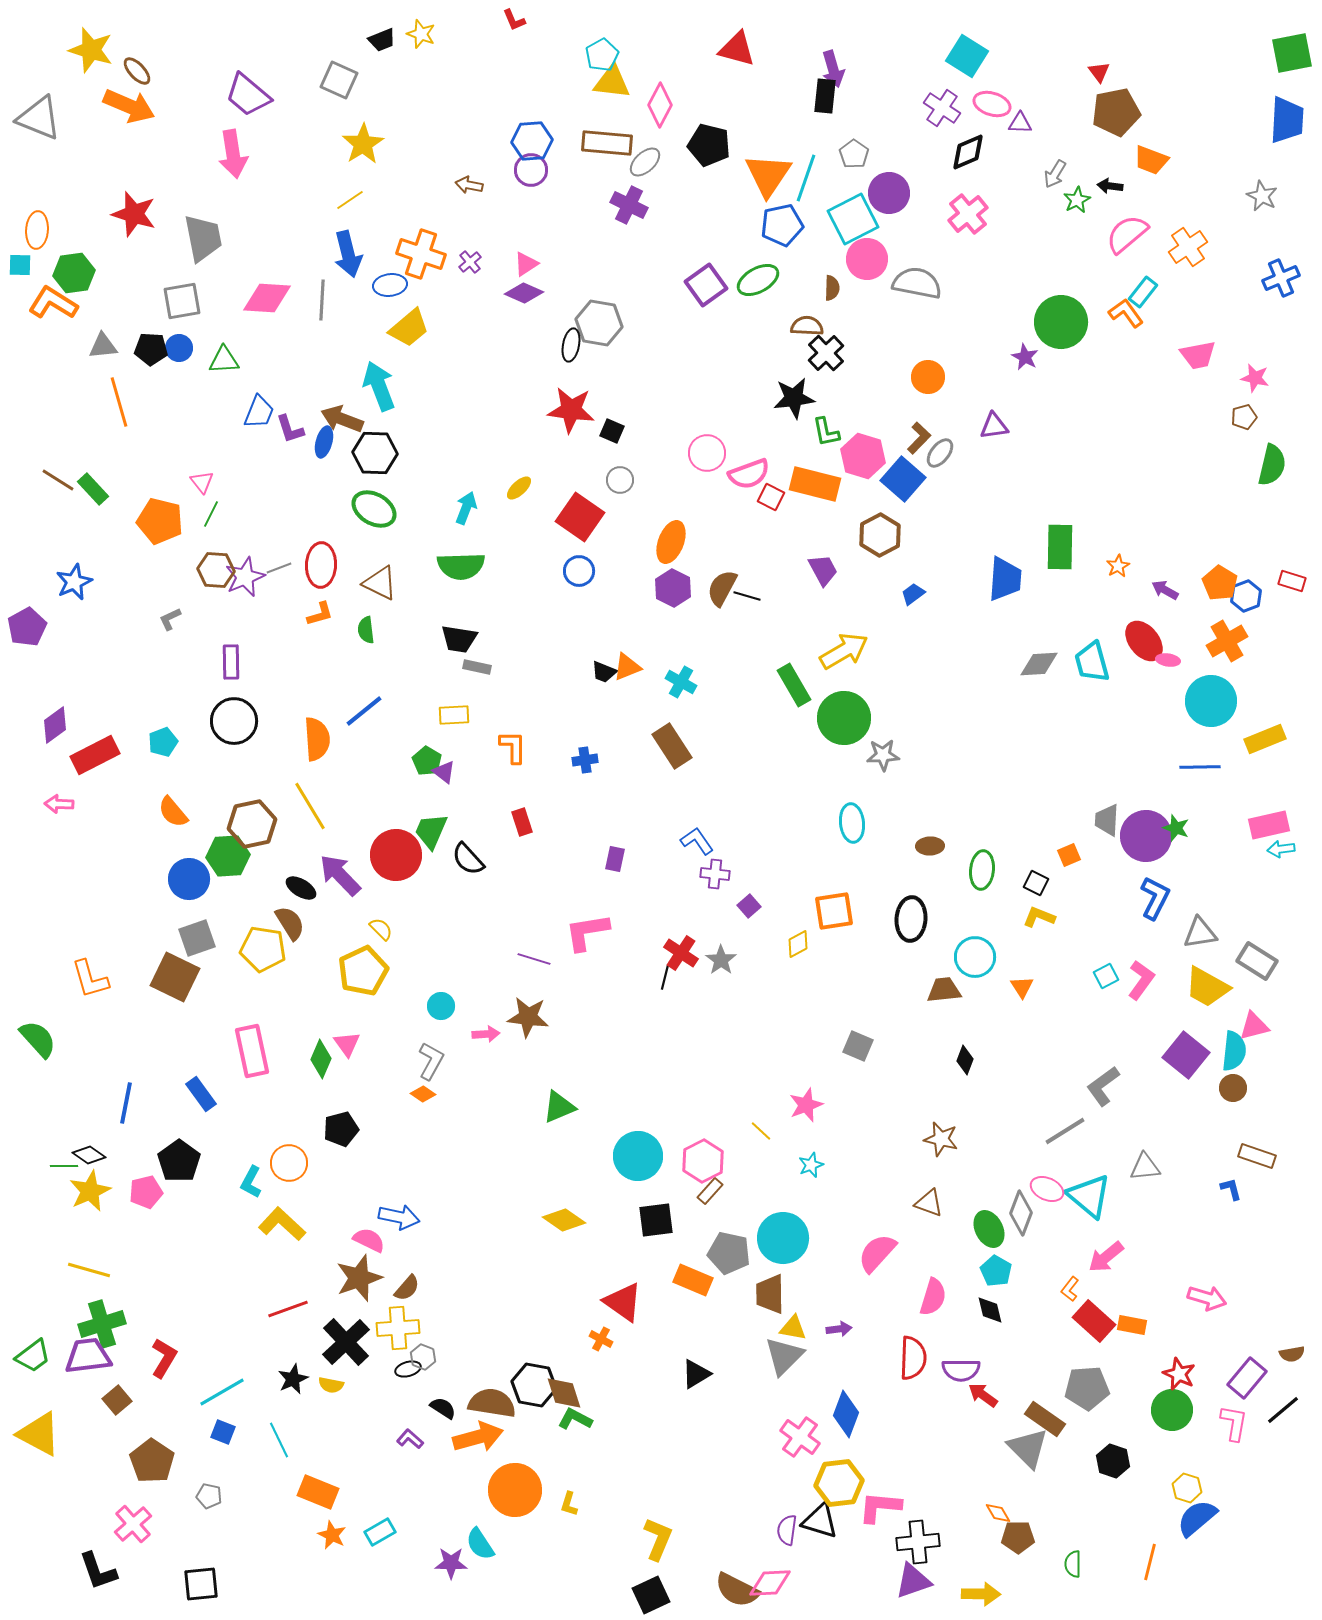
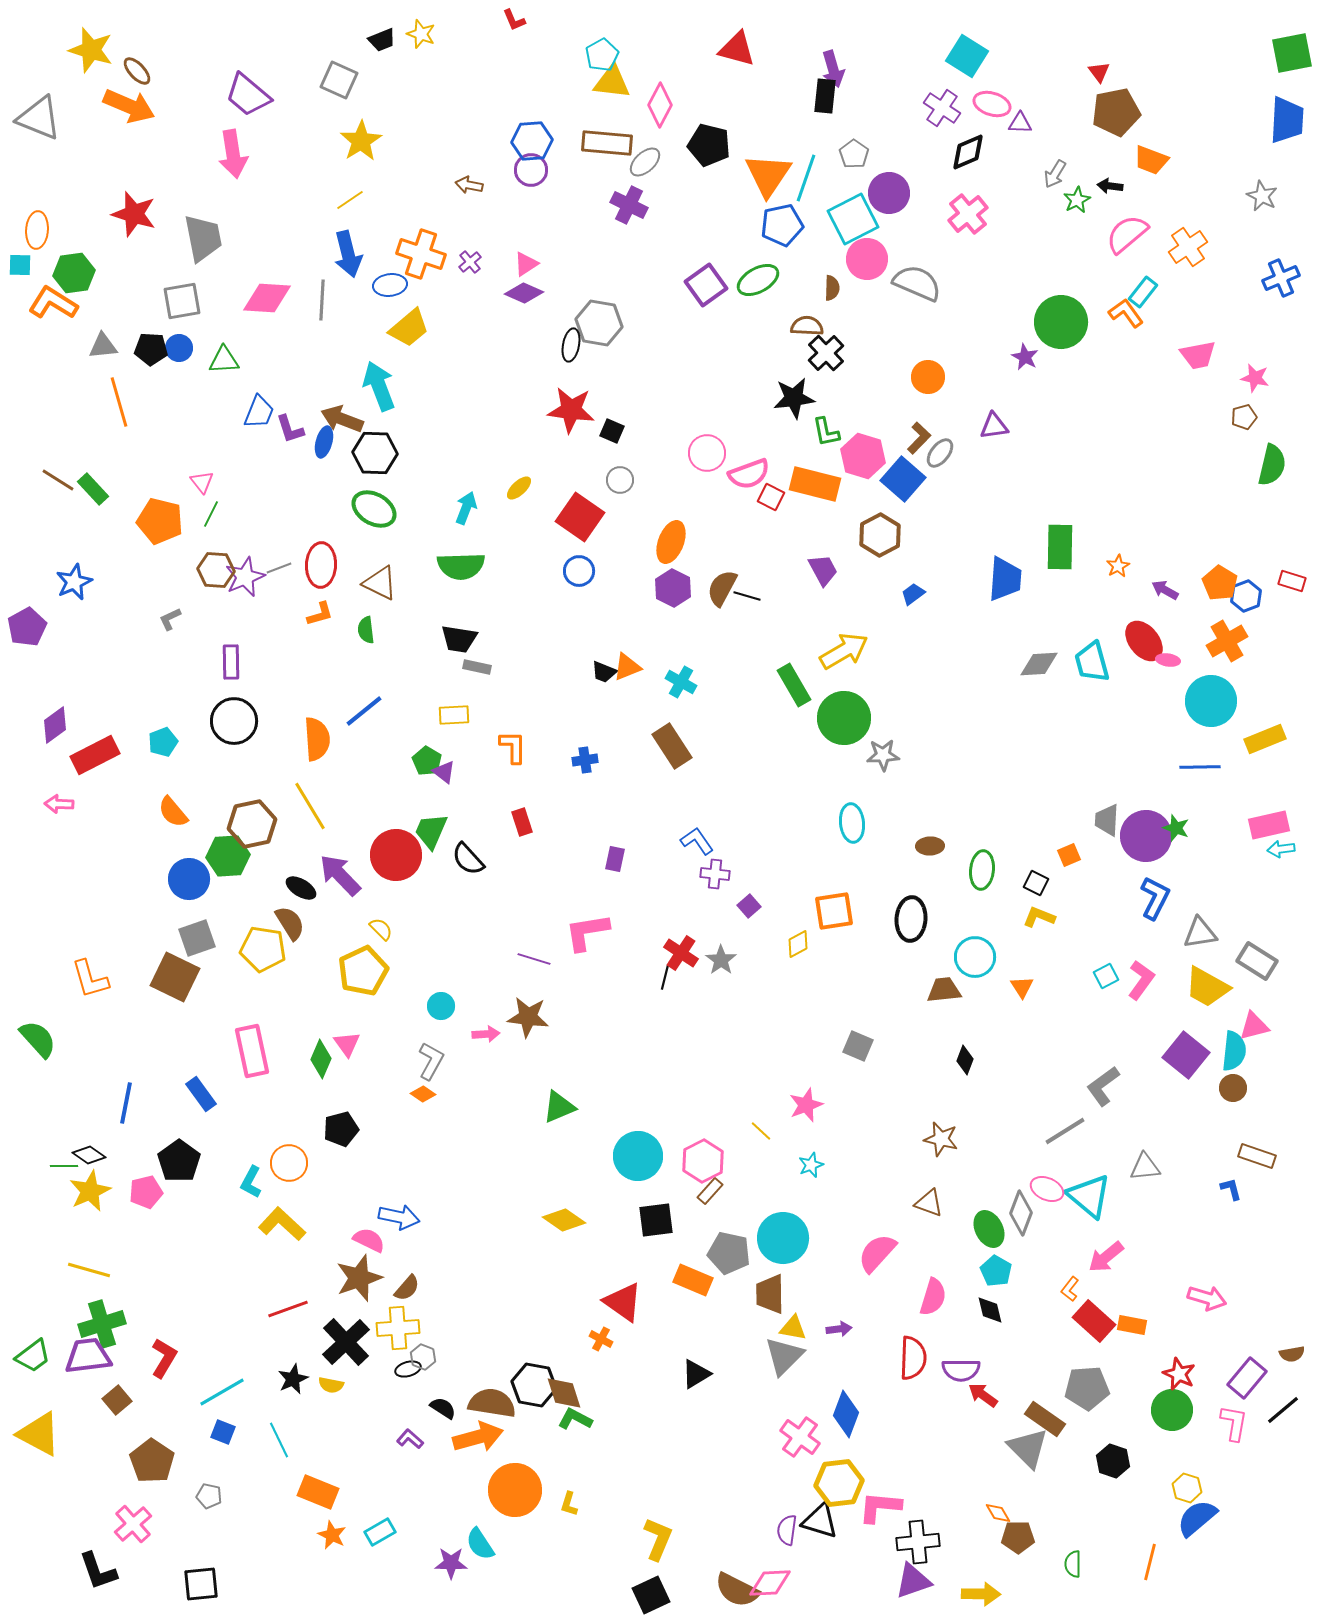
yellow star at (363, 144): moved 2 px left, 3 px up
gray semicircle at (917, 283): rotated 12 degrees clockwise
